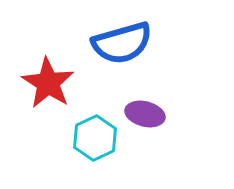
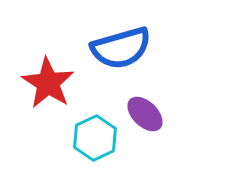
blue semicircle: moved 1 px left, 5 px down
purple ellipse: rotated 30 degrees clockwise
